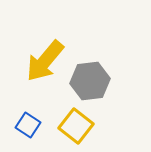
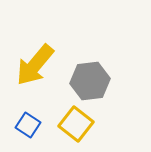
yellow arrow: moved 10 px left, 4 px down
yellow square: moved 2 px up
